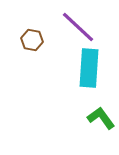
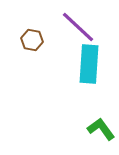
cyan rectangle: moved 4 px up
green L-shape: moved 11 px down
